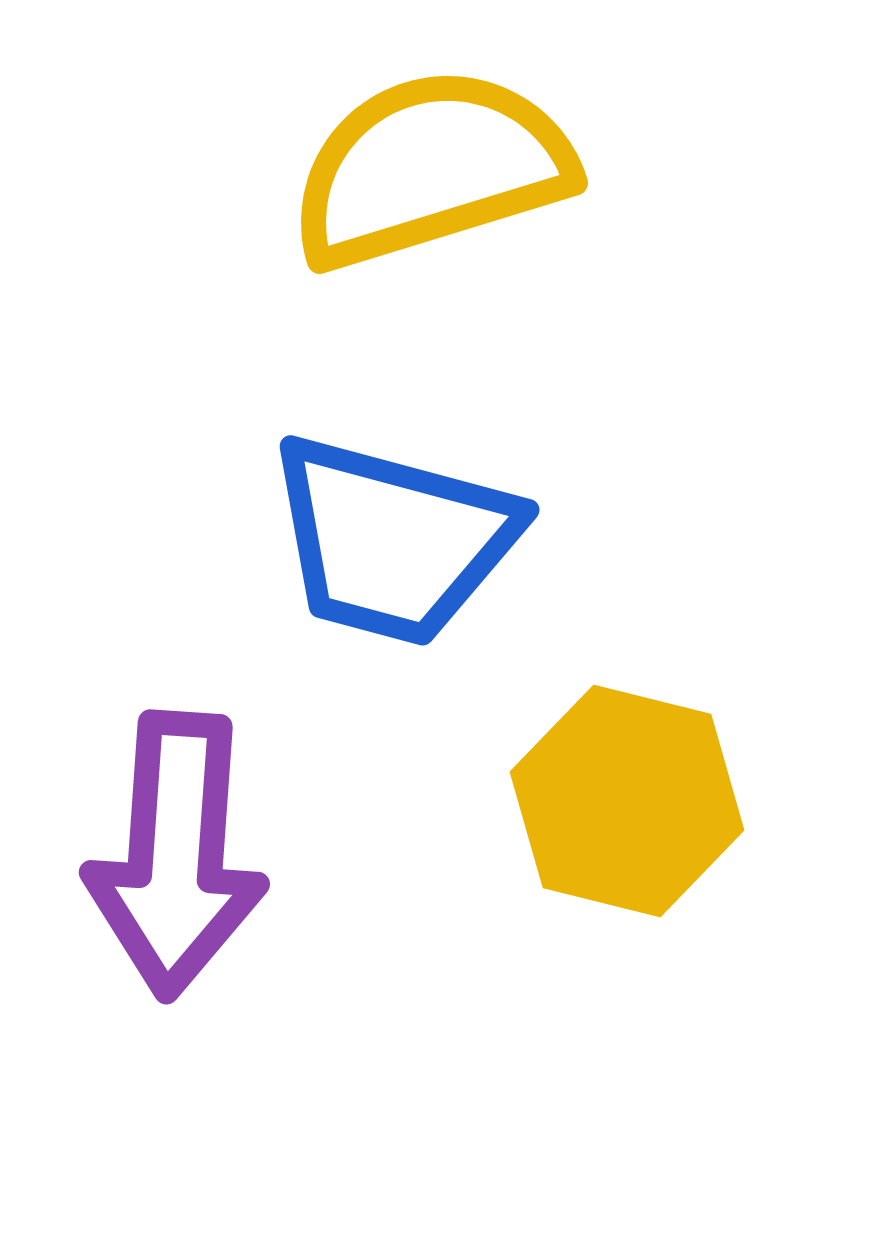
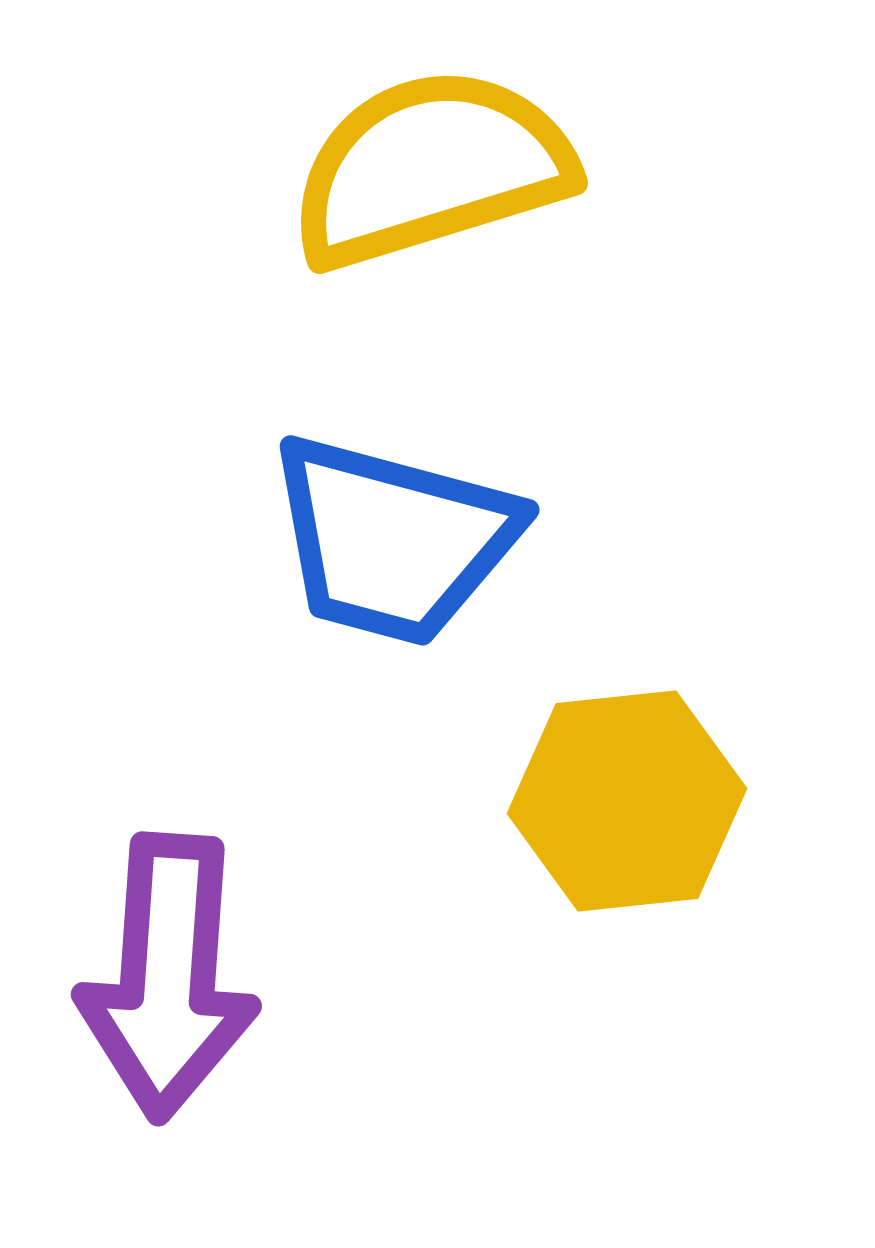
yellow hexagon: rotated 20 degrees counterclockwise
purple arrow: moved 8 px left, 122 px down
